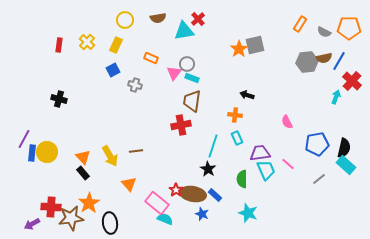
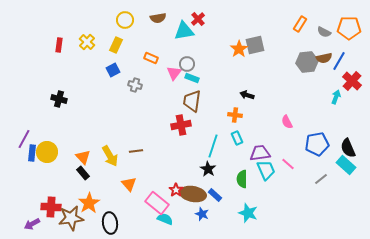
black semicircle at (344, 148): moved 4 px right; rotated 144 degrees clockwise
gray line at (319, 179): moved 2 px right
